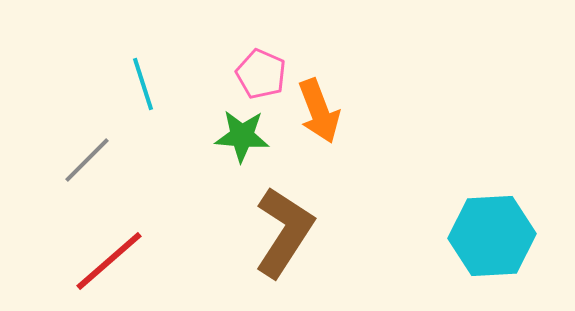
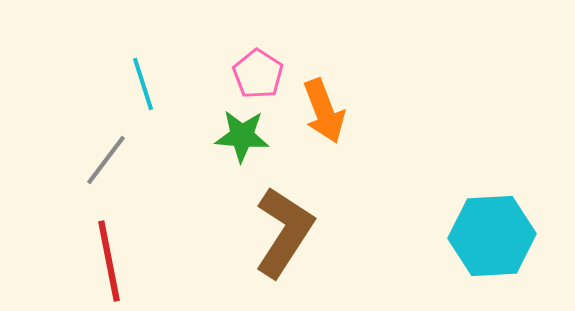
pink pentagon: moved 3 px left; rotated 9 degrees clockwise
orange arrow: moved 5 px right
gray line: moved 19 px right; rotated 8 degrees counterclockwise
red line: rotated 60 degrees counterclockwise
